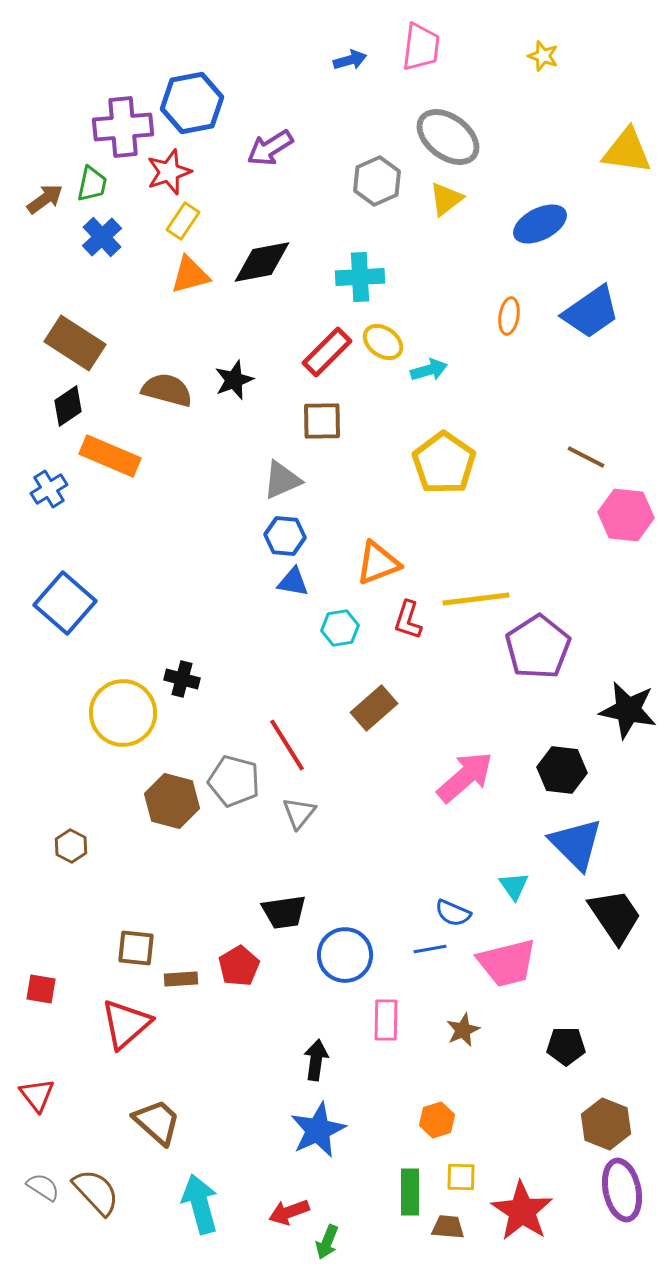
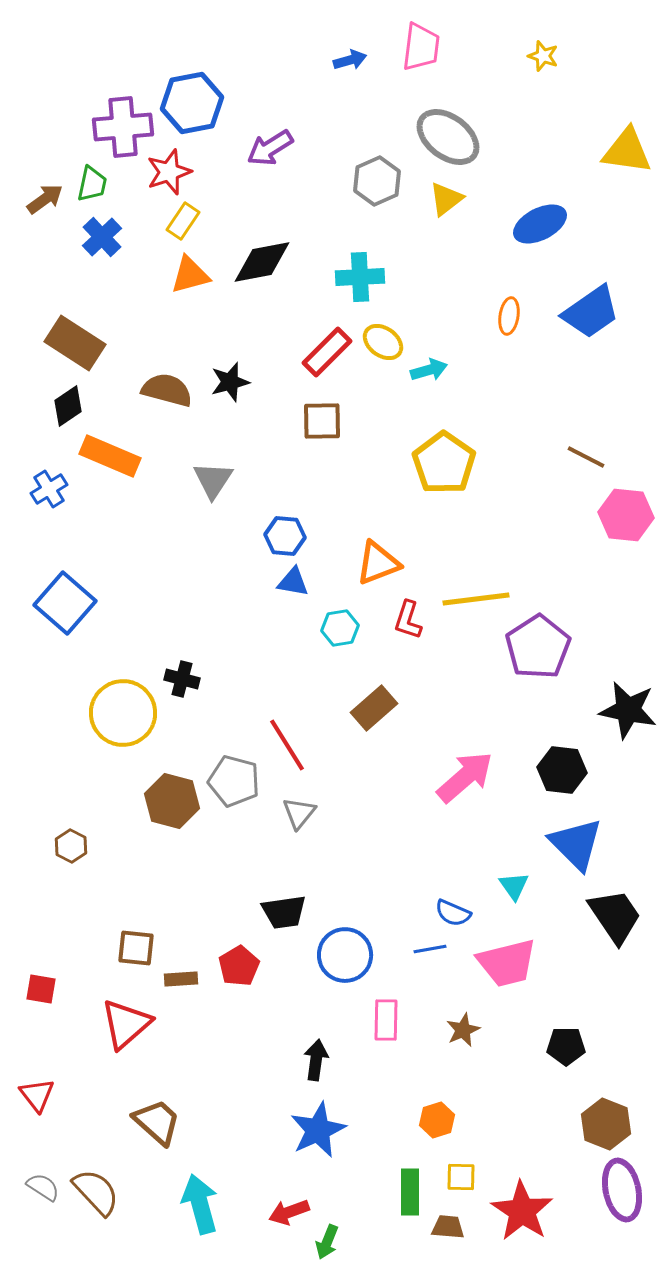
black star at (234, 380): moved 4 px left, 2 px down; rotated 6 degrees clockwise
gray triangle at (282, 480): moved 69 px left; rotated 33 degrees counterclockwise
